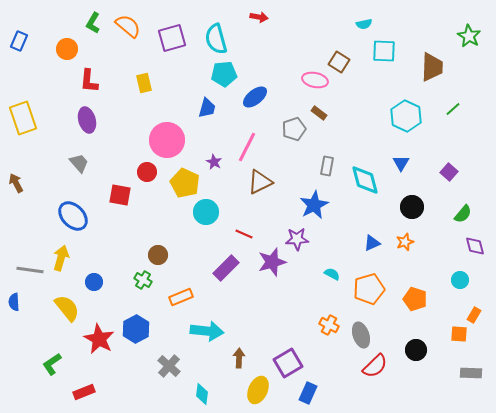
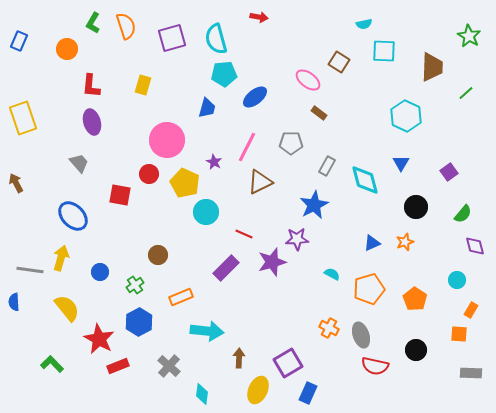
orange semicircle at (128, 26): moved 2 px left; rotated 32 degrees clockwise
pink ellipse at (315, 80): moved 7 px left; rotated 25 degrees clockwise
red L-shape at (89, 81): moved 2 px right, 5 px down
yellow rectangle at (144, 83): moved 1 px left, 2 px down; rotated 30 degrees clockwise
green line at (453, 109): moved 13 px right, 16 px up
purple ellipse at (87, 120): moved 5 px right, 2 px down
gray pentagon at (294, 129): moved 3 px left, 14 px down; rotated 20 degrees clockwise
gray rectangle at (327, 166): rotated 18 degrees clockwise
red circle at (147, 172): moved 2 px right, 2 px down
purple square at (449, 172): rotated 12 degrees clockwise
black circle at (412, 207): moved 4 px right
green cross at (143, 280): moved 8 px left, 5 px down; rotated 24 degrees clockwise
cyan circle at (460, 280): moved 3 px left
blue circle at (94, 282): moved 6 px right, 10 px up
orange pentagon at (415, 299): rotated 15 degrees clockwise
orange rectangle at (474, 315): moved 3 px left, 5 px up
orange cross at (329, 325): moved 3 px down
blue hexagon at (136, 329): moved 3 px right, 7 px up
green L-shape at (52, 364): rotated 80 degrees clockwise
red semicircle at (375, 366): rotated 56 degrees clockwise
red rectangle at (84, 392): moved 34 px right, 26 px up
